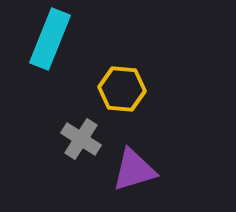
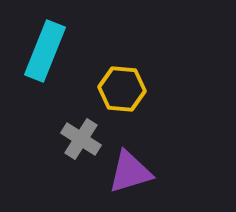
cyan rectangle: moved 5 px left, 12 px down
purple triangle: moved 4 px left, 2 px down
